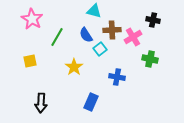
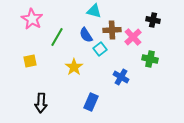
pink cross: rotated 12 degrees counterclockwise
blue cross: moved 4 px right; rotated 21 degrees clockwise
